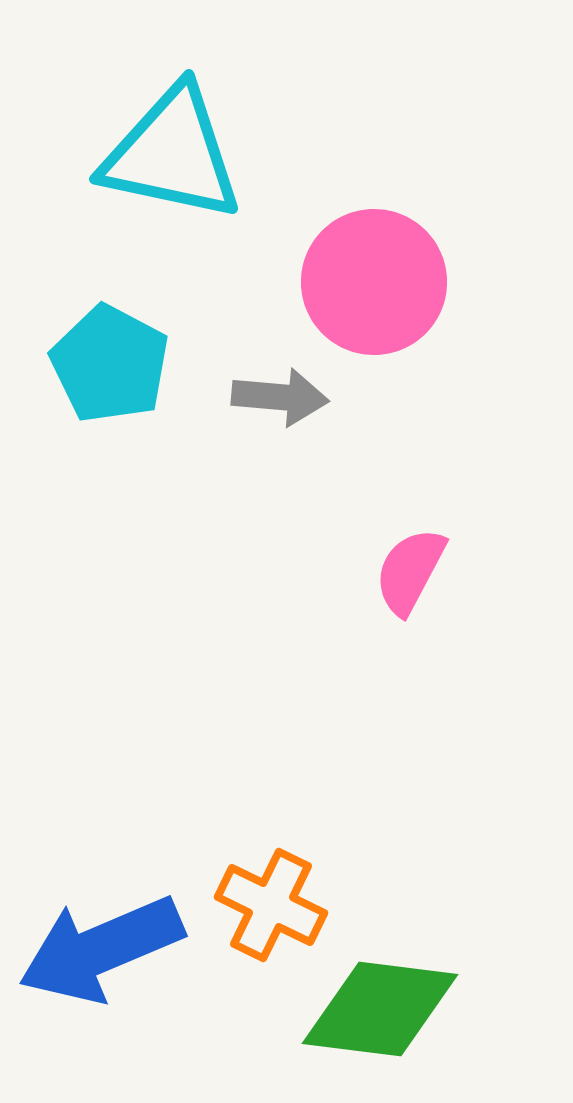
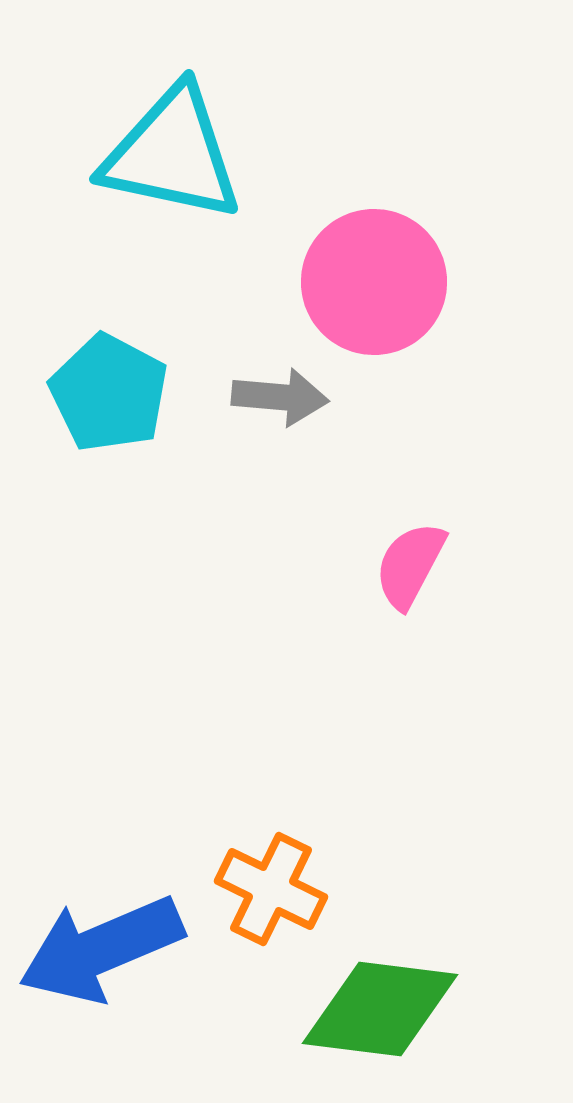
cyan pentagon: moved 1 px left, 29 px down
pink semicircle: moved 6 px up
orange cross: moved 16 px up
